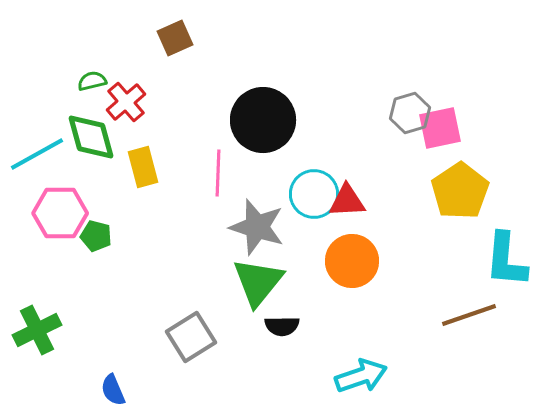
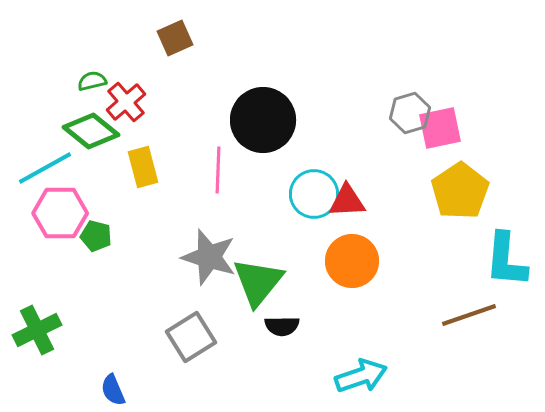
green diamond: moved 6 px up; rotated 36 degrees counterclockwise
cyan line: moved 8 px right, 14 px down
pink line: moved 3 px up
gray star: moved 48 px left, 30 px down
